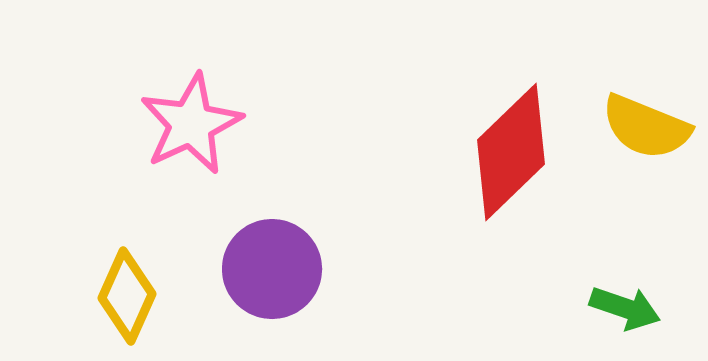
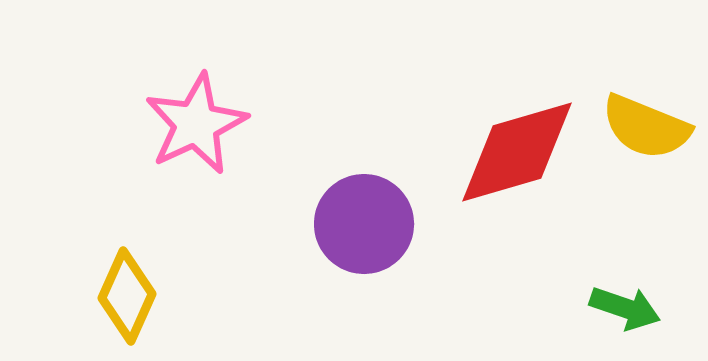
pink star: moved 5 px right
red diamond: moved 6 px right; rotated 28 degrees clockwise
purple circle: moved 92 px right, 45 px up
